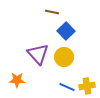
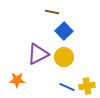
blue square: moved 2 px left
purple triangle: rotated 45 degrees clockwise
